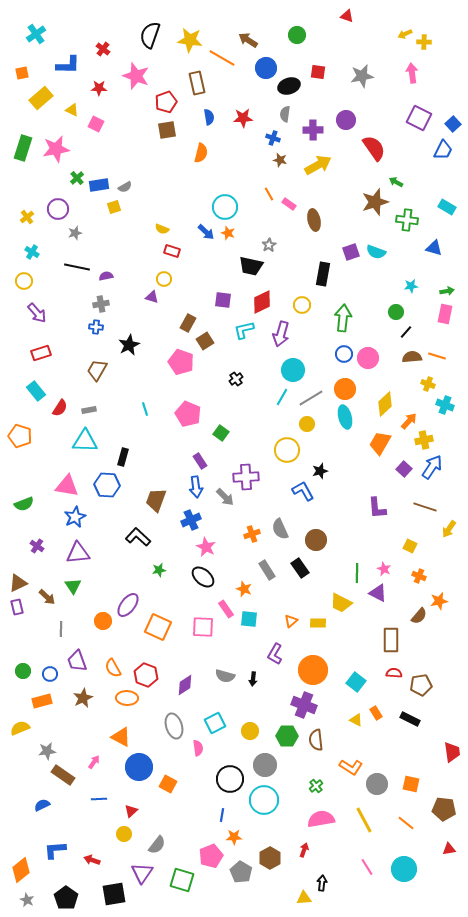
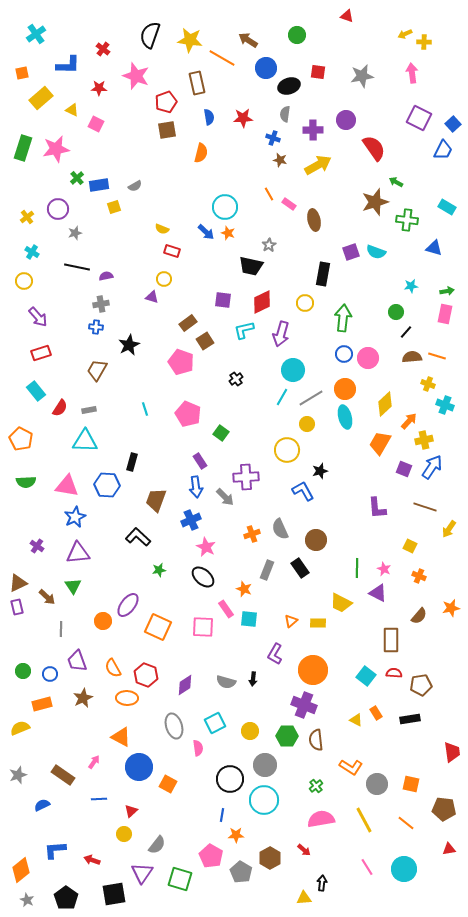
gray semicircle at (125, 187): moved 10 px right, 1 px up
yellow circle at (302, 305): moved 3 px right, 2 px up
purple arrow at (37, 313): moved 1 px right, 4 px down
brown rectangle at (188, 323): rotated 24 degrees clockwise
orange pentagon at (20, 436): moved 1 px right, 3 px down; rotated 10 degrees clockwise
black rectangle at (123, 457): moved 9 px right, 5 px down
purple square at (404, 469): rotated 21 degrees counterclockwise
green semicircle at (24, 504): moved 2 px right, 22 px up; rotated 18 degrees clockwise
gray rectangle at (267, 570): rotated 54 degrees clockwise
green line at (357, 573): moved 5 px up
orange star at (439, 601): moved 12 px right, 7 px down
gray semicircle at (225, 676): moved 1 px right, 6 px down
cyan square at (356, 682): moved 10 px right, 6 px up
orange rectangle at (42, 701): moved 3 px down
black rectangle at (410, 719): rotated 36 degrees counterclockwise
gray star at (47, 751): moved 29 px left, 24 px down; rotated 12 degrees counterclockwise
orange star at (234, 837): moved 2 px right, 2 px up
red arrow at (304, 850): rotated 112 degrees clockwise
pink pentagon at (211, 856): rotated 20 degrees counterclockwise
green square at (182, 880): moved 2 px left, 1 px up
